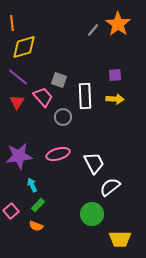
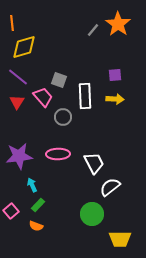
pink ellipse: rotated 15 degrees clockwise
